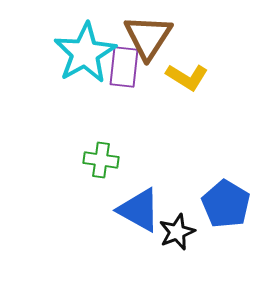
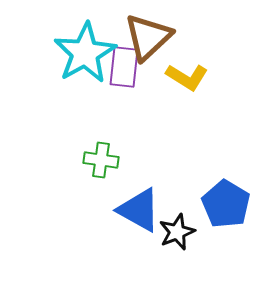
brown triangle: rotated 14 degrees clockwise
